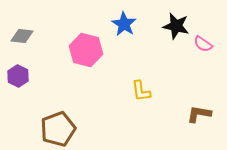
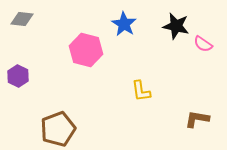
gray diamond: moved 17 px up
brown L-shape: moved 2 px left, 5 px down
